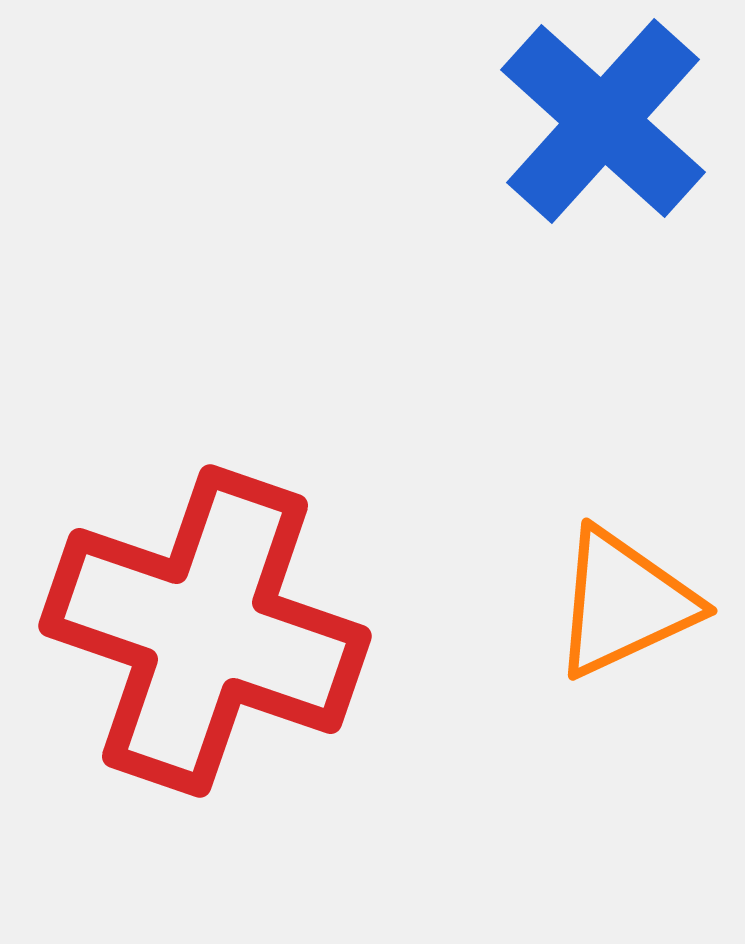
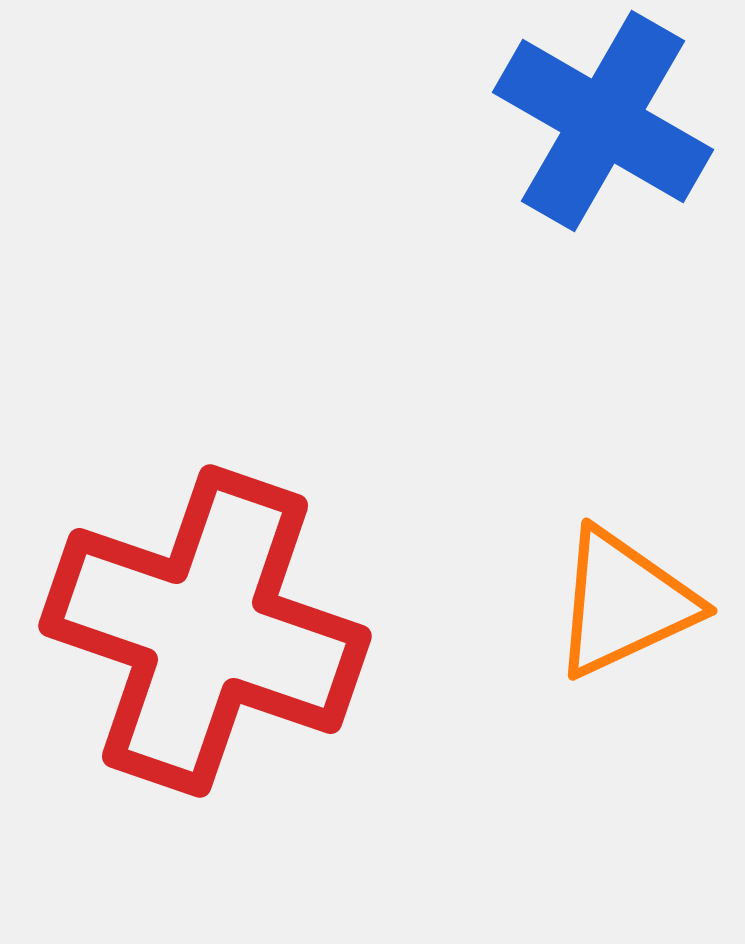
blue cross: rotated 12 degrees counterclockwise
